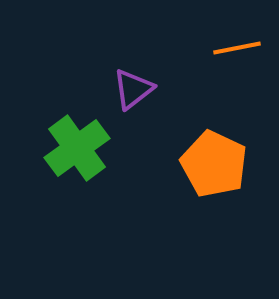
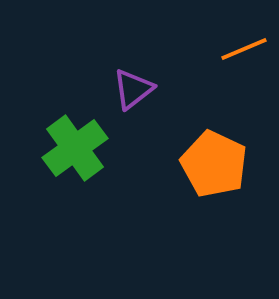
orange line: moved 7 px right, 1 px down; rotated 12 degrees counterclockwise
green cross: moved 2 px left
